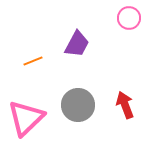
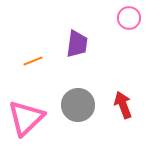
purple trapezoid: rotated 20 degrees counterclockwise
red arrow: moved 2 px left
